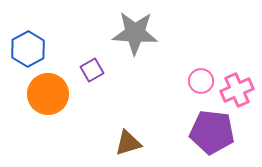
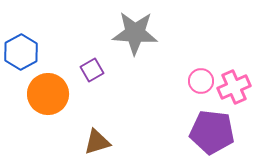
blue hexagon: moved 7 px left, 3 px down
pink cross: moved 3 px left, 3 px up
brown triangle: moved 31 px left, 1 px up
